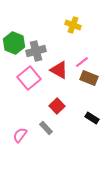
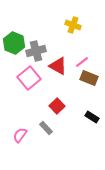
red triangle: moved 1 px left, 4 px up
black rectangle: moved 1 px up
